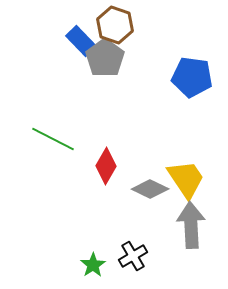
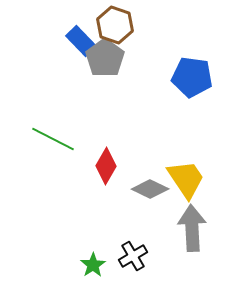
gray arrow: moved 1 px right, 3 px down
